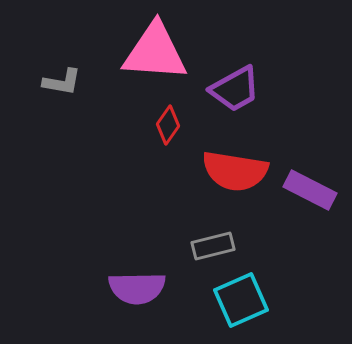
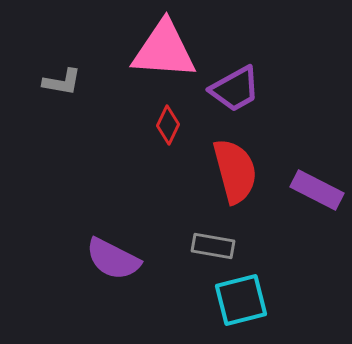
pink triangle: moved 9 px right, 2 px up
red diamond: rotated 9 degrees counterclockwise
red semicircle: rotated 114 degrees counterclockwise
purple rectangle: moved 7 px right
gray rectangle: rotated 24 degrees clockwise
purple semicircle: moved 24 px left, 29 px up; rotated 28 degrees clockwise
cyan square: rotated 10 degrees clockwise
